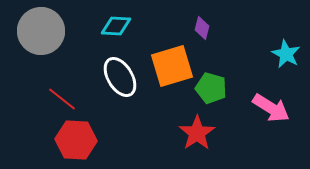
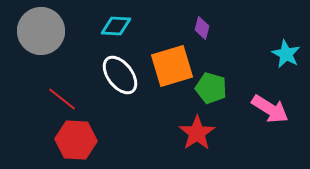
white ellipse: moved 2 px up; rotated 6 degrees counterclockwise
pink arrow: moved 1 px left, 1 px down
